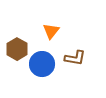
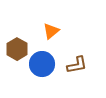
orange triangle: rotated 12 degrees clockwise
brown L-shape: moved 2 px right, 7 px down; rotated 20 degrees counterclockwise
